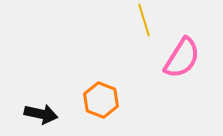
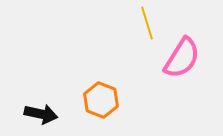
yellow line: moved 3 px right, 3 px down
